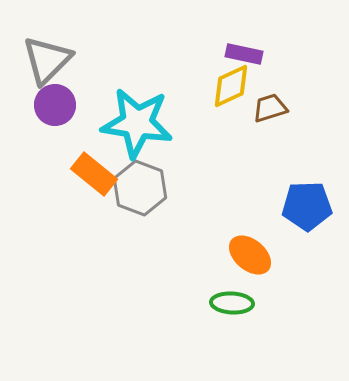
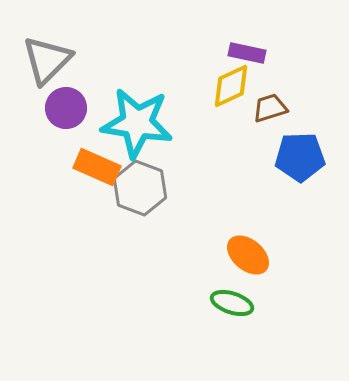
purple rectangle: moved 3 px right, 1 px up
purple circle: moved 11 px right, 3 px down
orange rectangle: moved 3 px right, 7 px up; rotated 15 degrees counterclockwise
blue pentagon: moved 7 px left, 49 px up
orange ellipse: moved 2 px left
green ellipse: rotated 15 degrees clockwise
